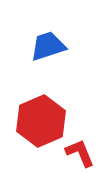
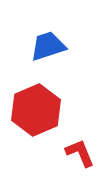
red hexagon: moved 5 px left, 11 px up
